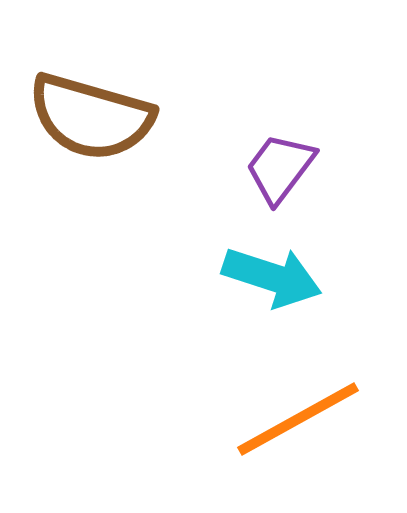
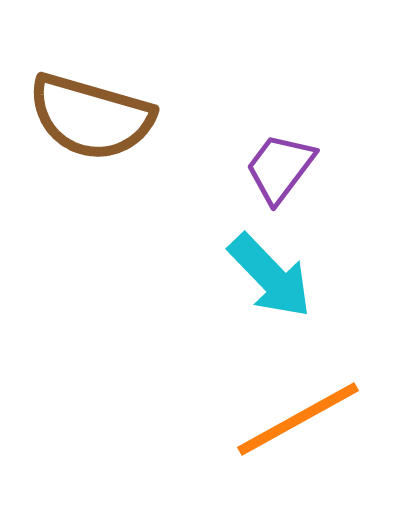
cyan arrow: moved 2 px left, 1 px up; rotated 28 degrees clockwise
